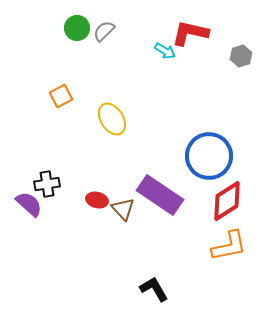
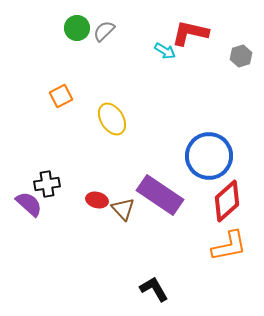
red diamond: rotated 9 degrees counterclockwise
